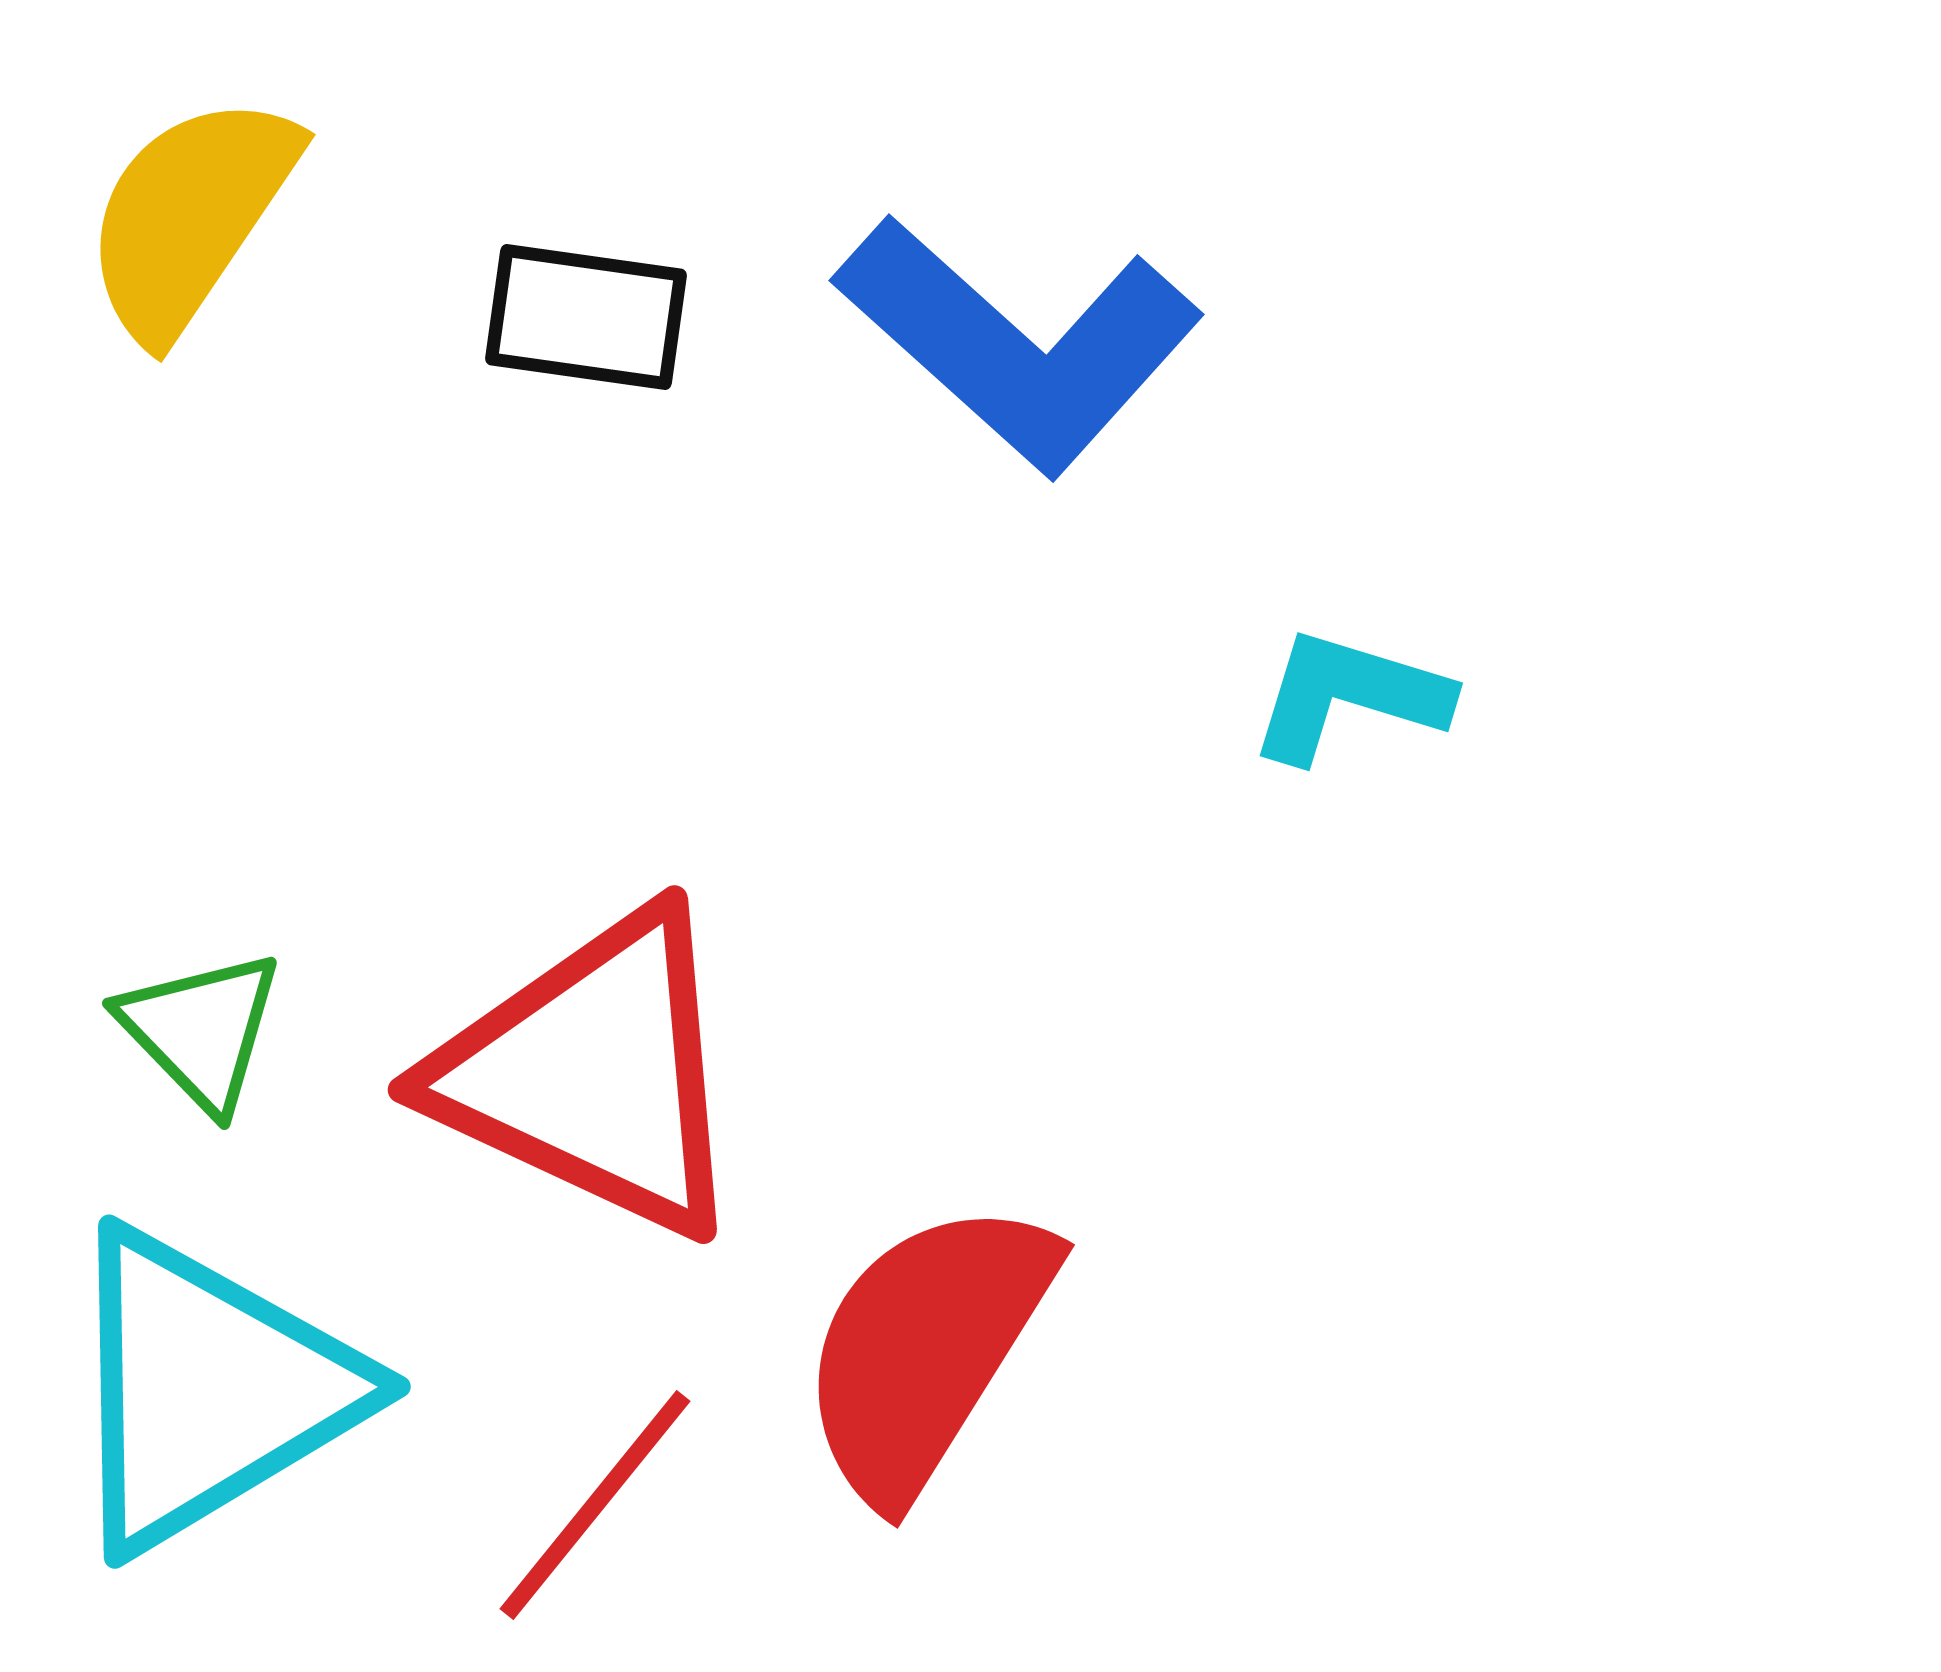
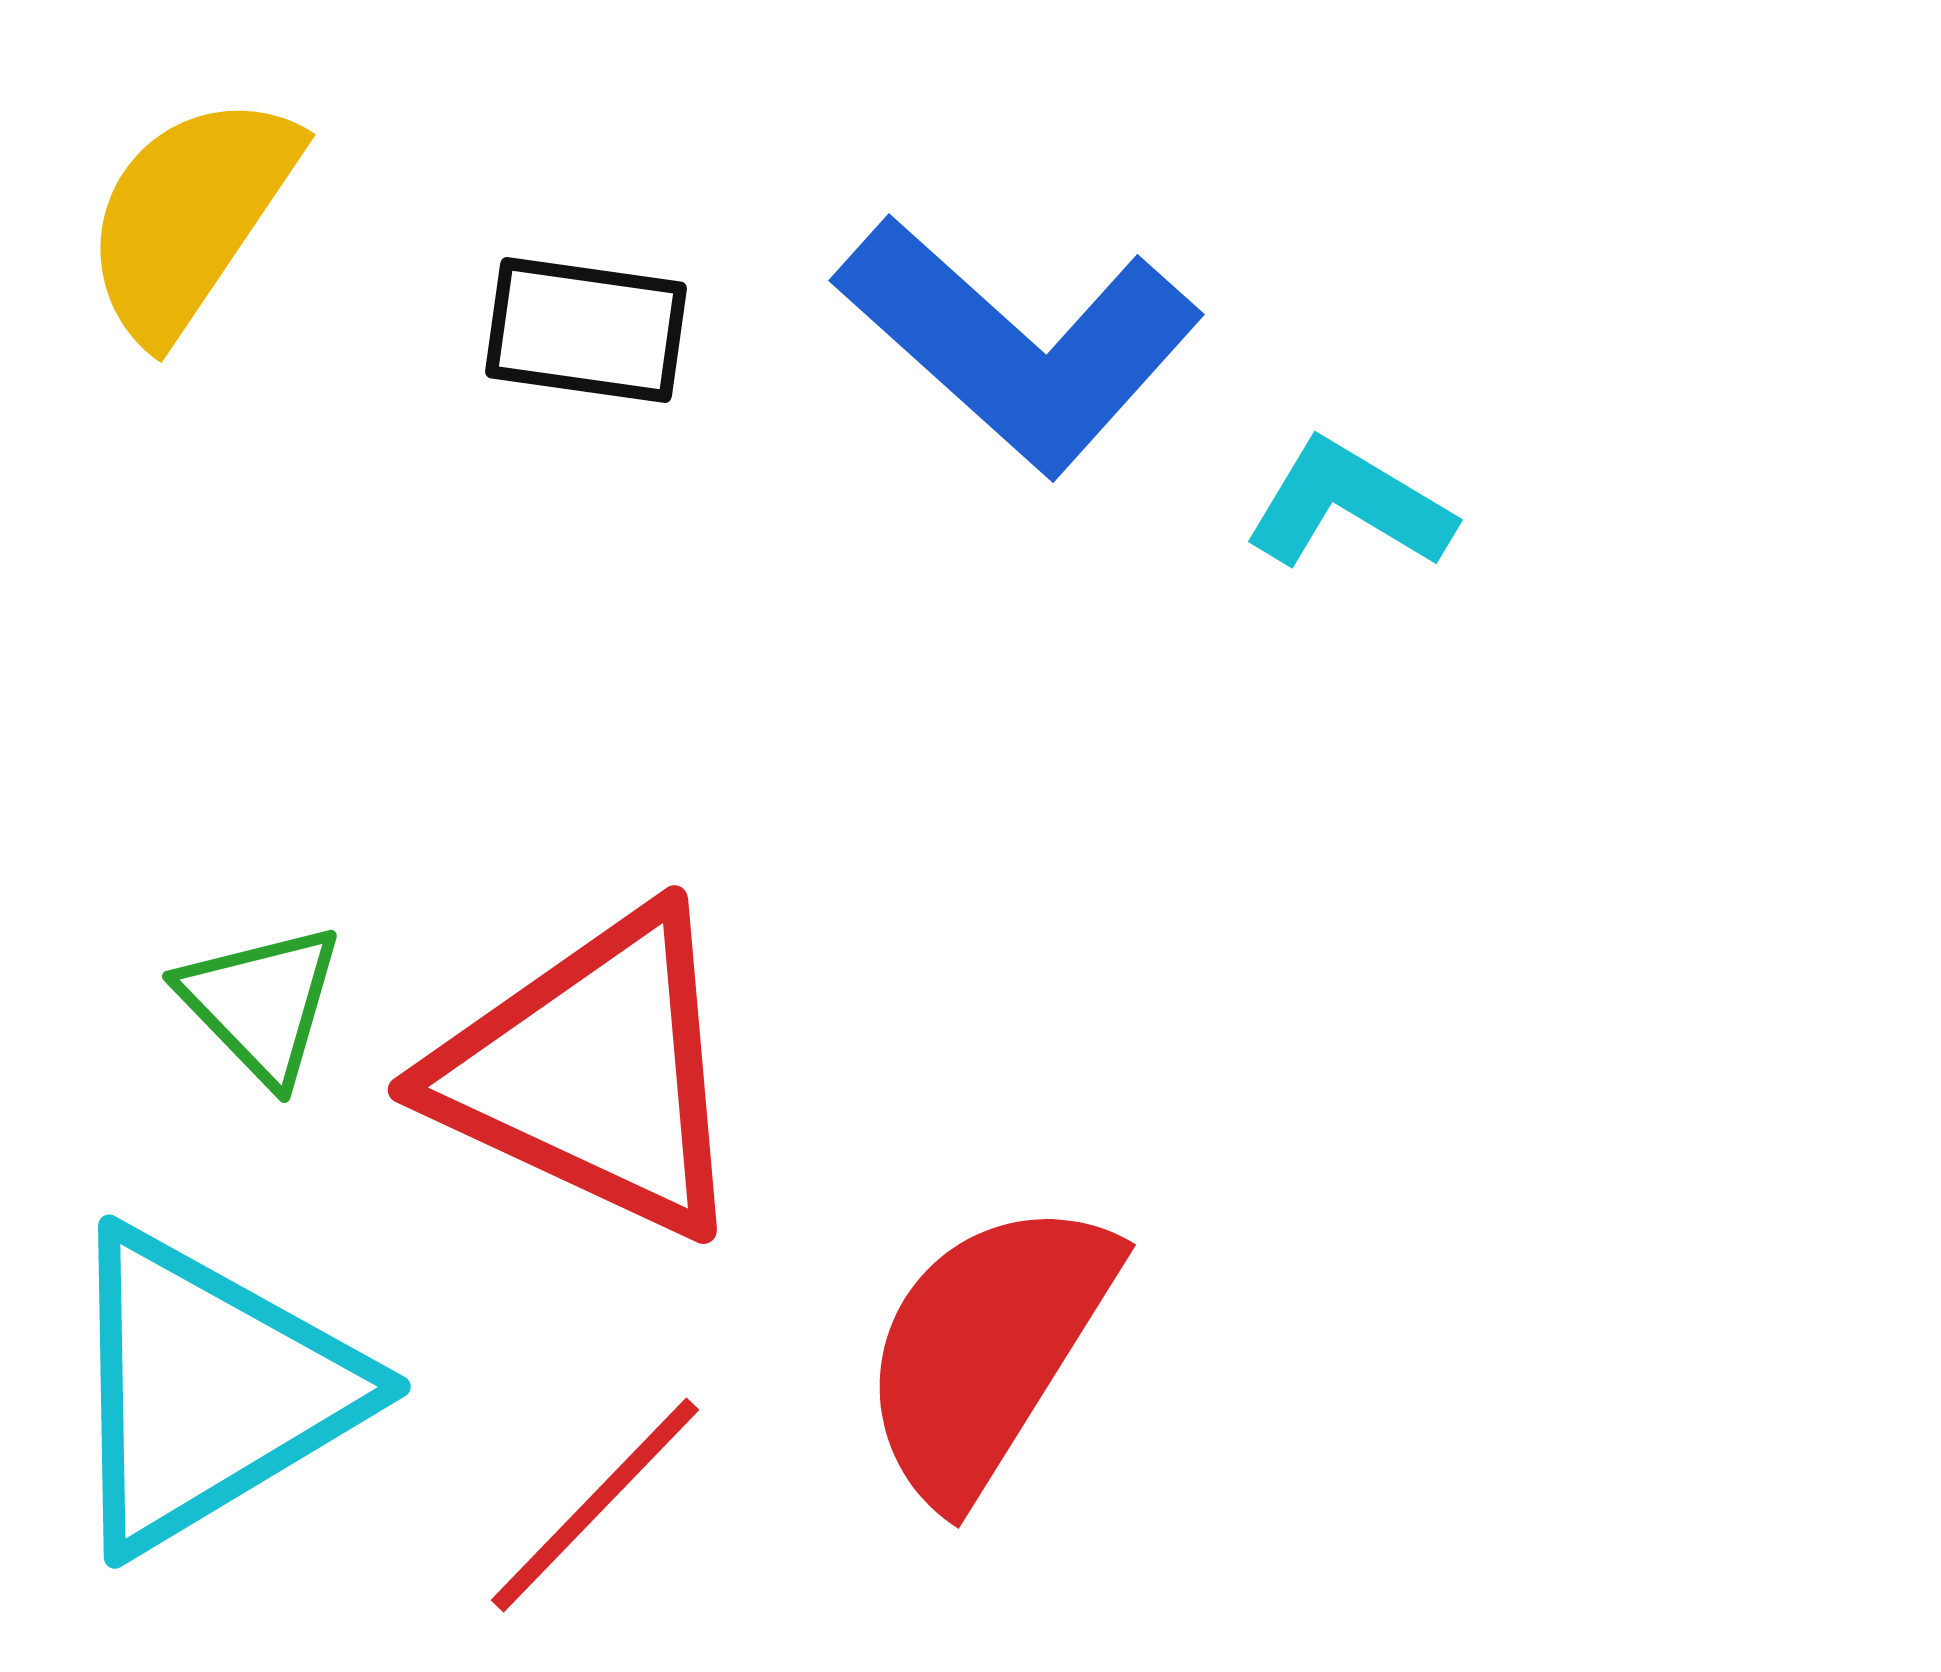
black rectangle: moved 13 px down
cyan L-shape: moved 191 px up; rotated 14 degrees clockwise
green triangle: moved 60 px right, 27 px up
red semicircle: moved 61 px right
red line: rotated 5 degrees clockwise
